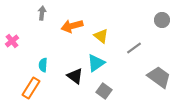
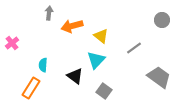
gray arrow: moved 7 px right
pink cross: moved 2 px down
cyan triangle: moved 3 px up; rotated 12 degrees counterclockwise
